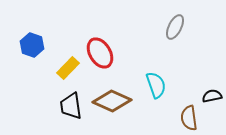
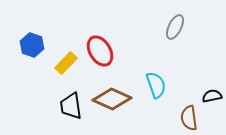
red ellipse: moved 2 px up
yellow rectangle: moved 2 px left, 5 px up
brown diamond: moved 2 px up
